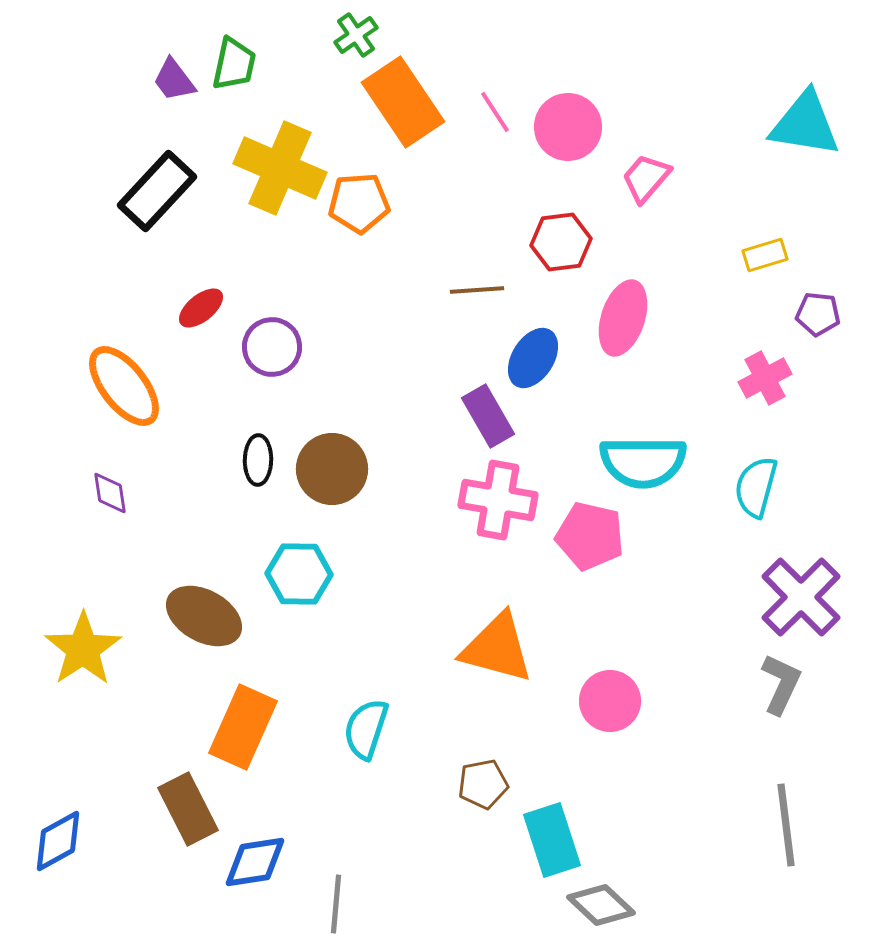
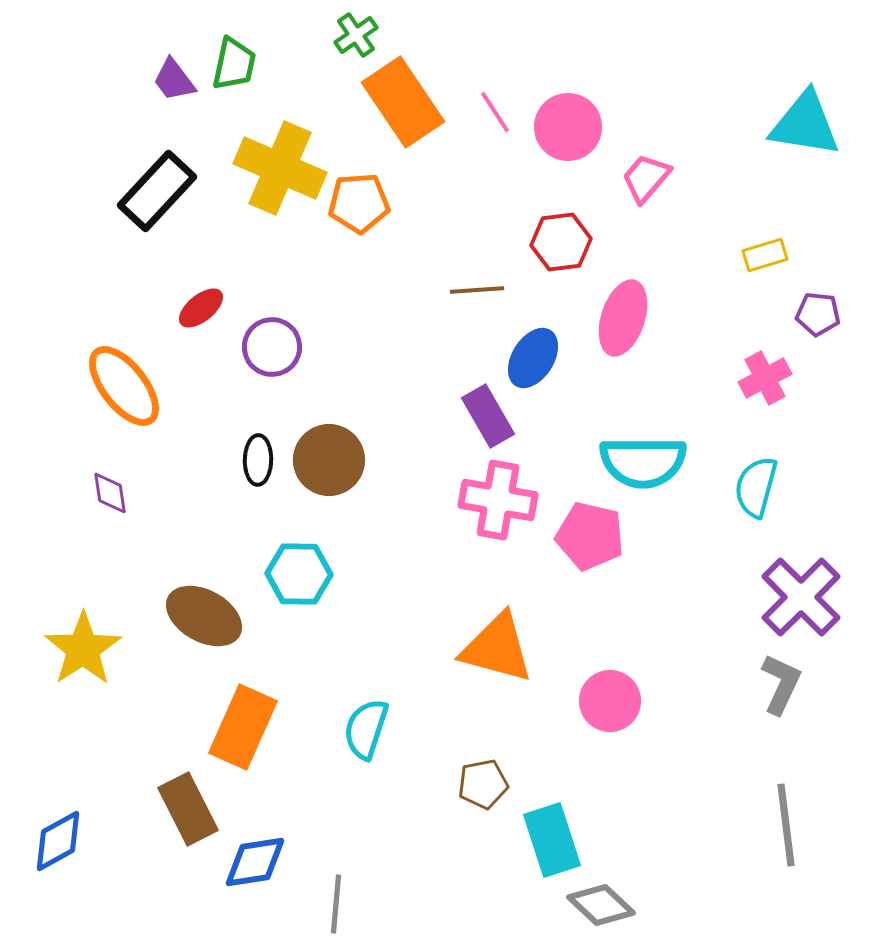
brown circle at (332, 469): moved 3 px left, 9 px up
